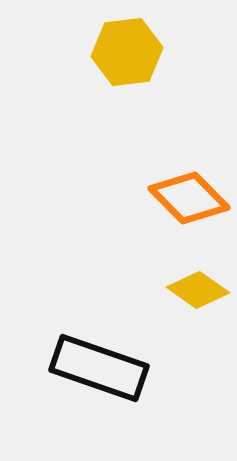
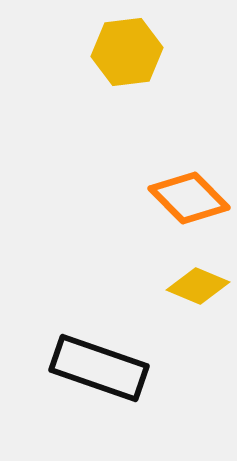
yellow diamond: moved 4 px up; rotated 12 degrees counterclockwise
